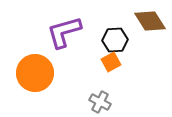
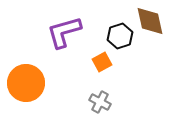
brown diamond: rotated 20 degrees clockwise
black hexagon: moved 5 px right, 4 px up; rotated 15 degrees counterclockwise
orange square: moved 9 px left
orange circle: moved 9 px left, 10 px down
